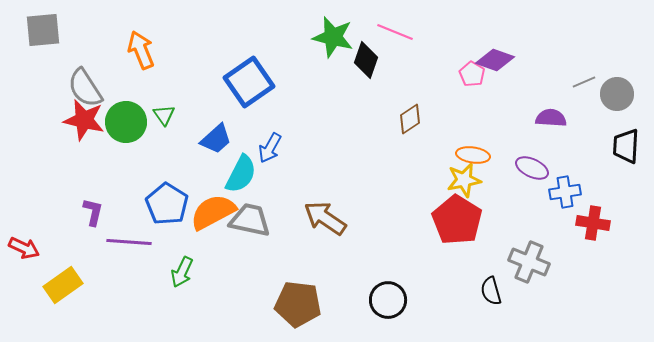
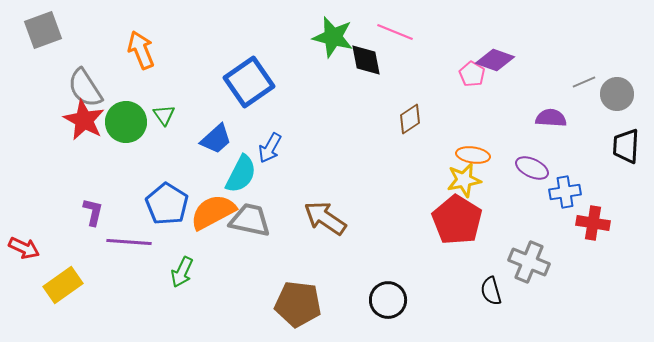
gray square: rotated 15 degrees counterclockwise
black diamond: rotated 30 degrees counterclockwise
red star: rotated 15 degrees clockwise
